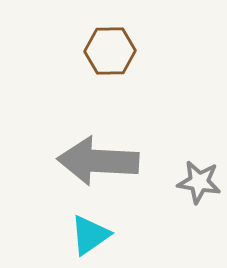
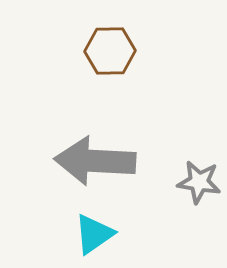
gray arrow: moved 3 px left
cyan triangle: moved 4 px right, 1 px up
